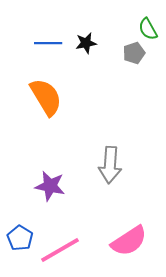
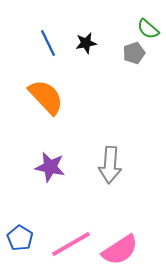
green semicircle: rotated 20 degrees counterclockwise
blue line: rotated 64 degrees clockwise
orange semicircle: rotated 12 degrees counterclockwise
purple star: moved 19 px up
pink semicircle: moved 9 px left, 9 px down
pink line: moved 11 px right, 6 px up
